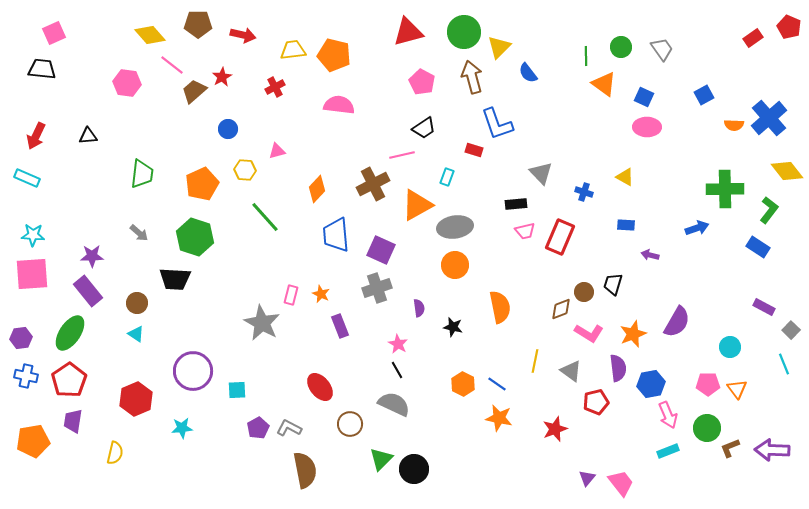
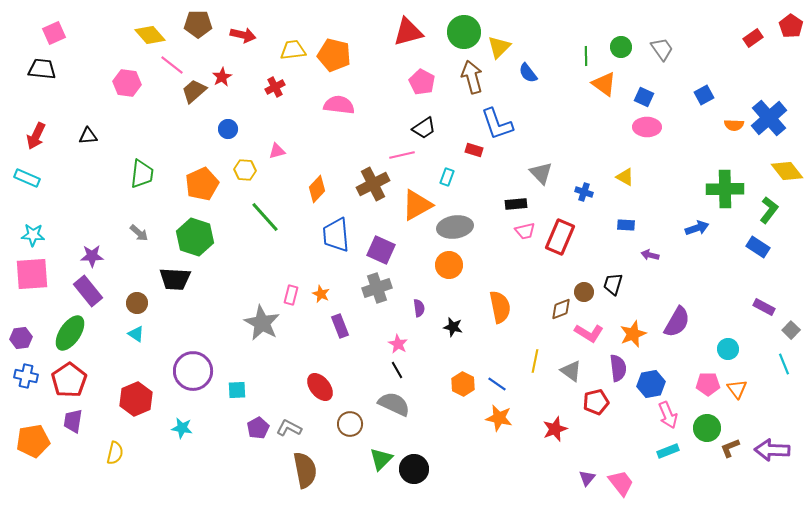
red pentagon at (789, 27): moved 2 px right, 1 px up; rotated 10 degrees clockwise
orange circle at (455, 265): moved 6 px left
cyan circle at (730, 347): moved 2 px left, 2 px down
cyan star at (182, 428): rotated 15 degrees clockwise
